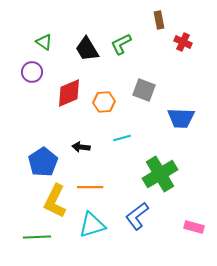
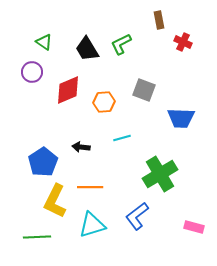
red diamond: moved 1 px left, 3 px up
